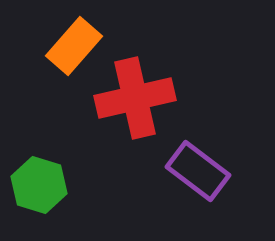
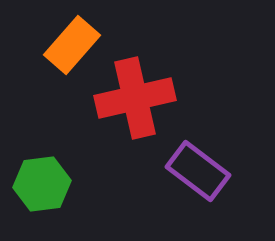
orange rectangle: moved 2 px left, 1 px up
green hexagon: moved 3 px right, 1 px up; rotated 24 degrees counterclockwise
